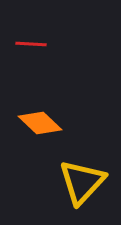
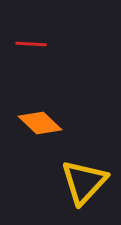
yellow triangle: moved 2 px right
